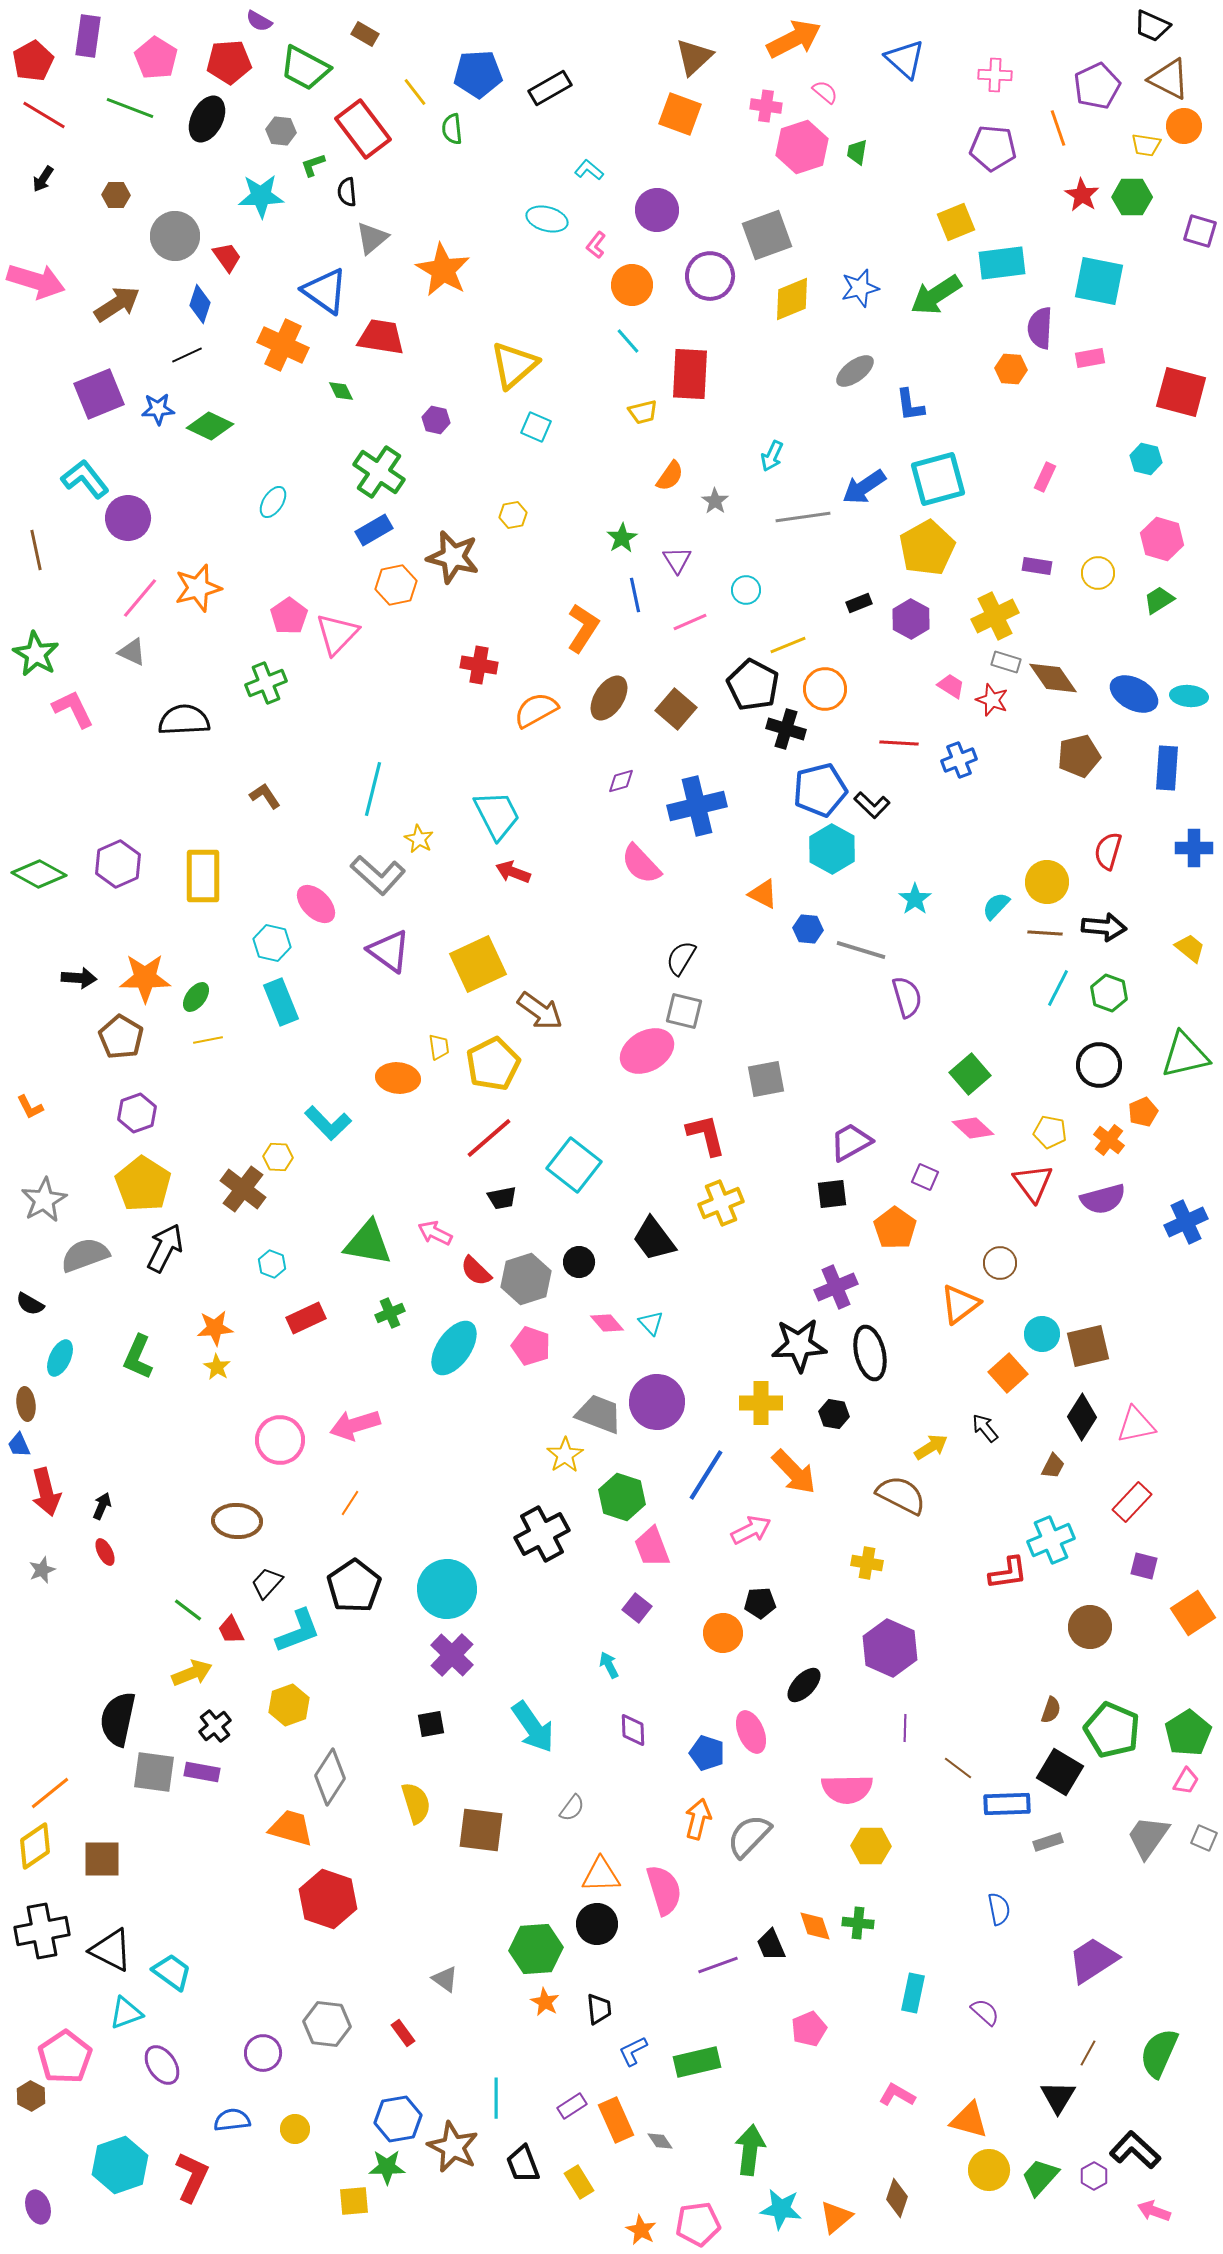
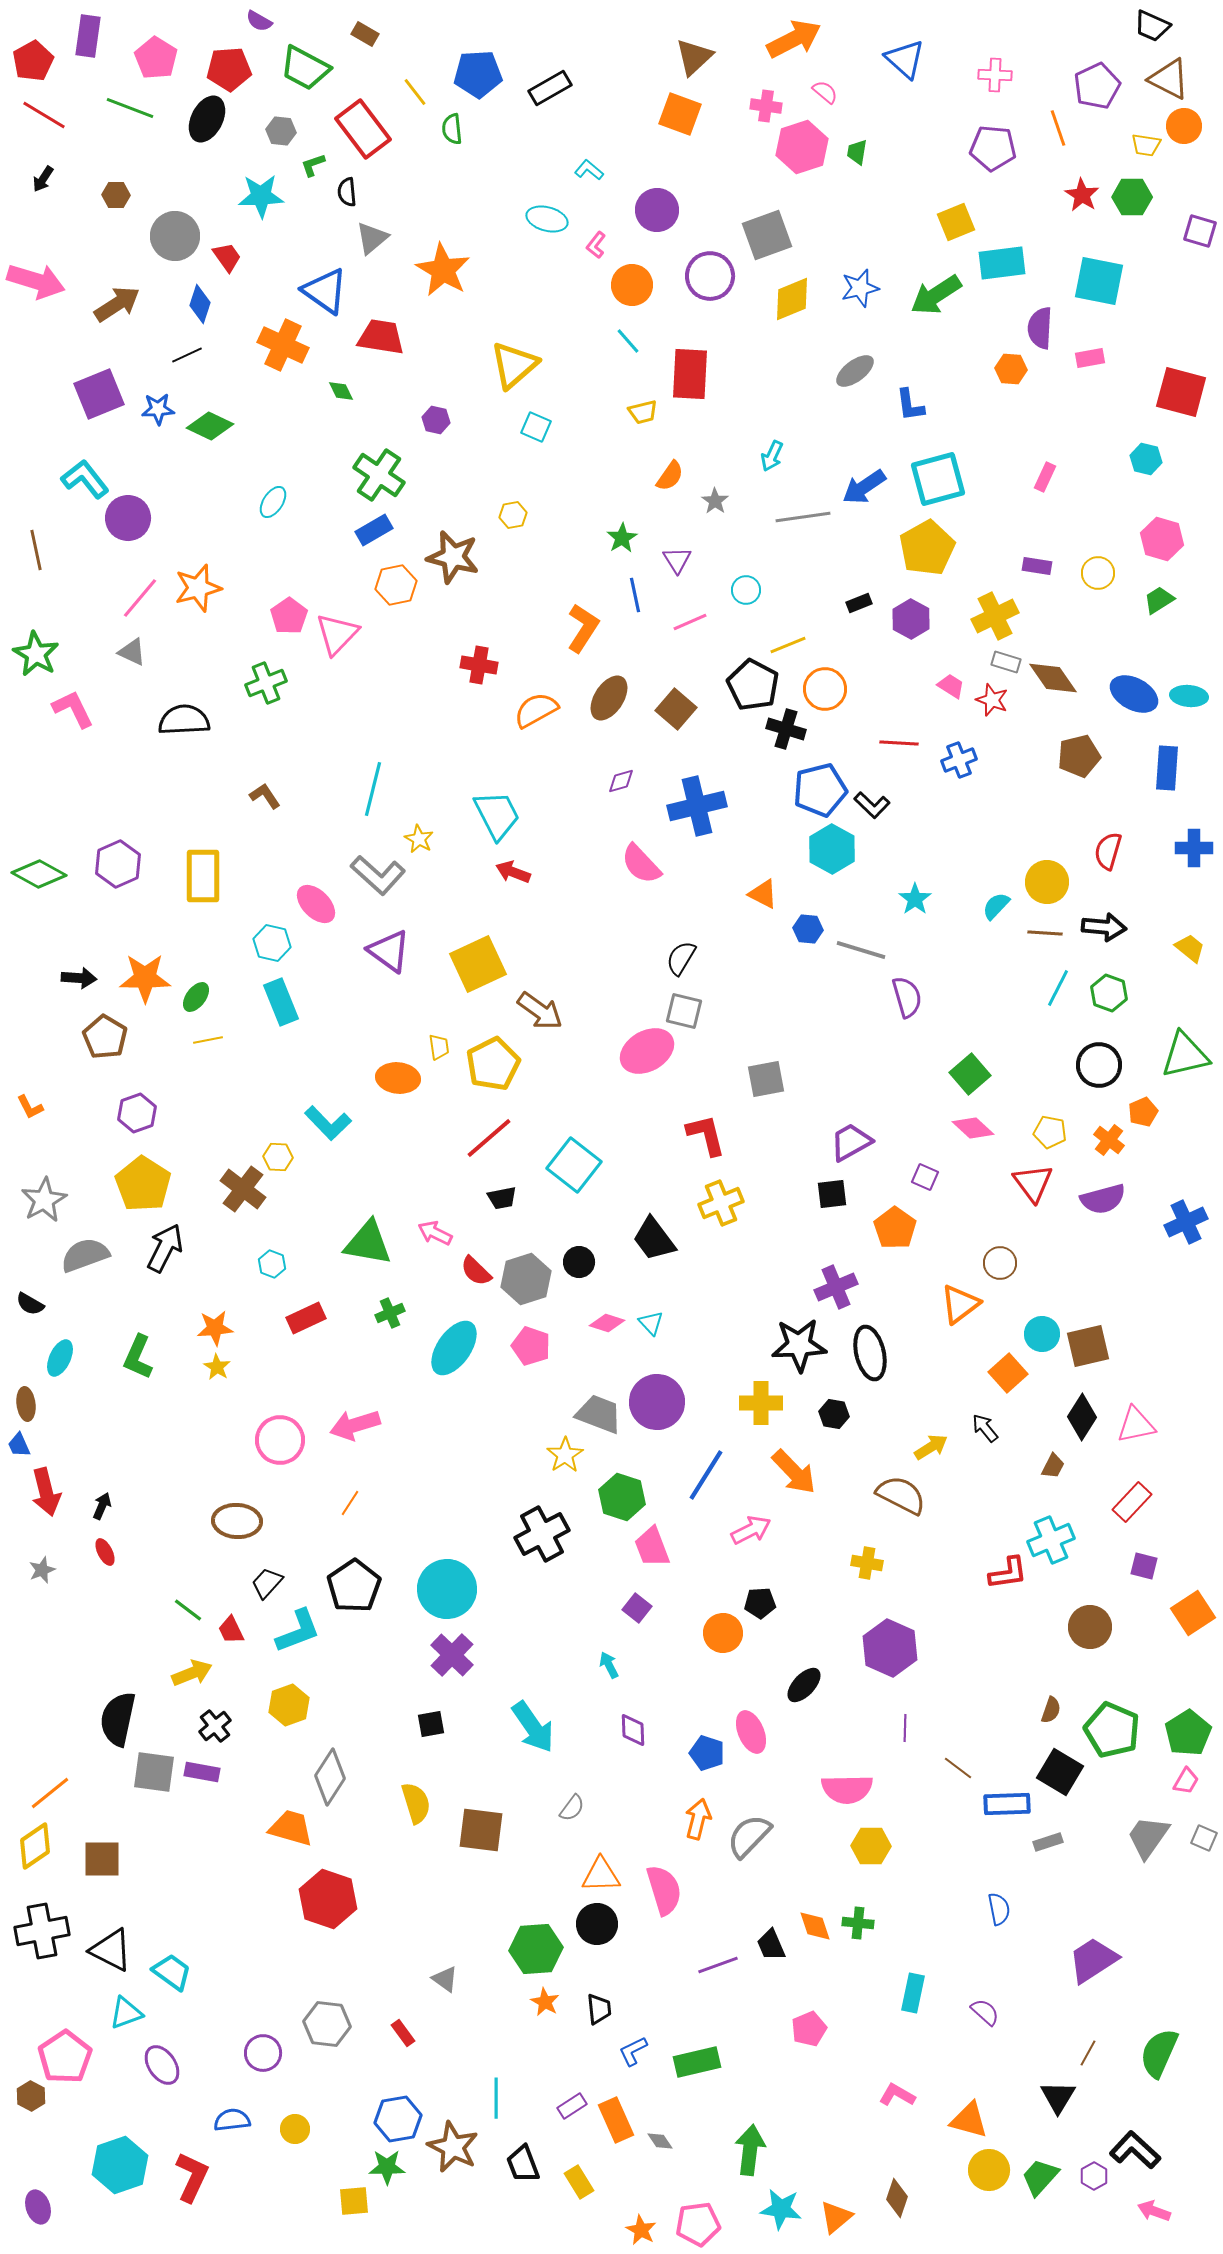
red pentagon at (229, 62): moved 7 px down
green cross at (379, 472): moved 3 px down
brown pentagon at (121, 1037): moved 16 px left
pink diamond at (607, 1323): rotated 32 degrees counterclockwise
